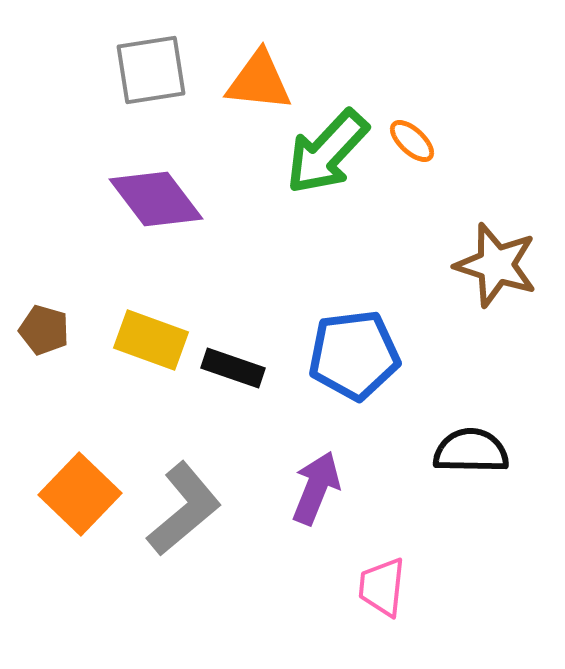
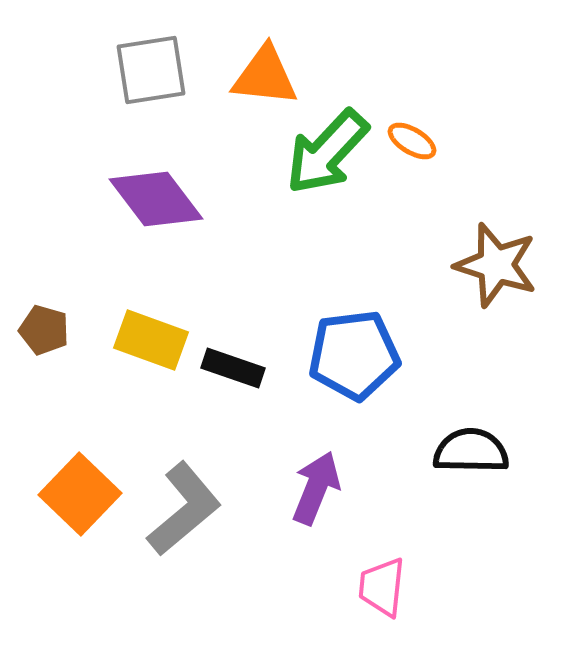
orange triangle: moved 6 px right, 5 px up
orange ellipse: rotated 12 degrees counterclockwise
